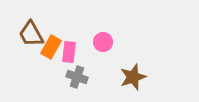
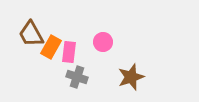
brown star: moved 2 px left
